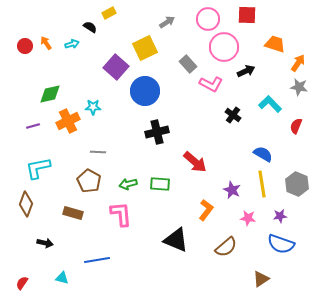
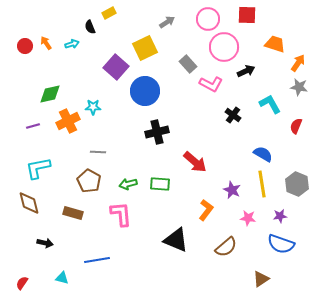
black semicircle at (90, 27): rotated 144 degrees counterclockwise
cyan L-shape at (270, 104): rotated 15 degrees clockwise
brown diamond at (26, 204): moved 3 px right, 1 px up; rotated 35 degrees counterclockwise
